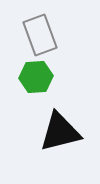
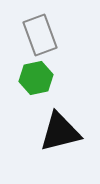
green hexagon: moved 1 px down; rotated 8 degrees counterclockwise
